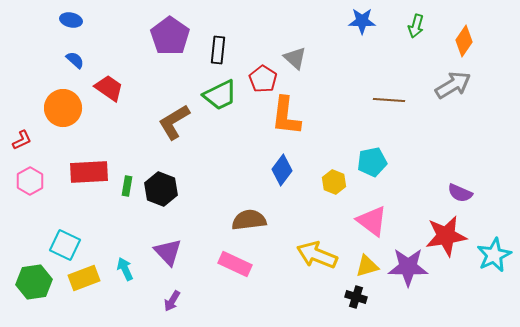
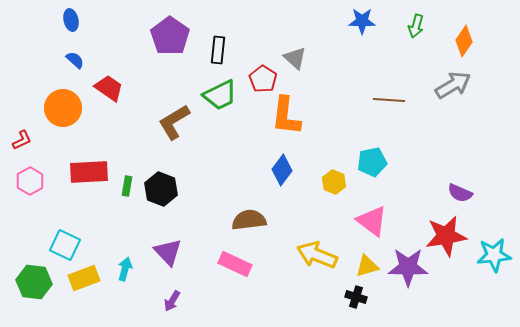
blue ellipse: rotated 65 degrees clockwise
cyan star: rotated 20 degrees clockwise
cyan arrow: rotated 40 degrees clockwise
green hexagon: rotated 16 degrees clockwise
